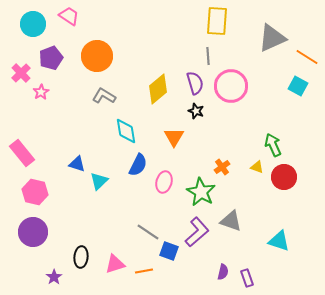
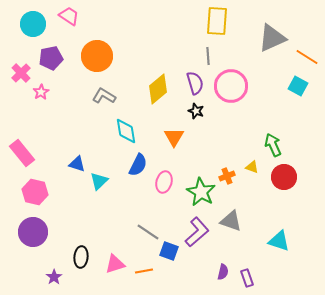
purple pentagon at (51, 58): rotated 10 degrees clockwise
orange cross at (222, 167): moved 5 px right, 9 px down; rotated 14 degrees clockwise
yellow triangle at (257, 167): moved 5 px left
